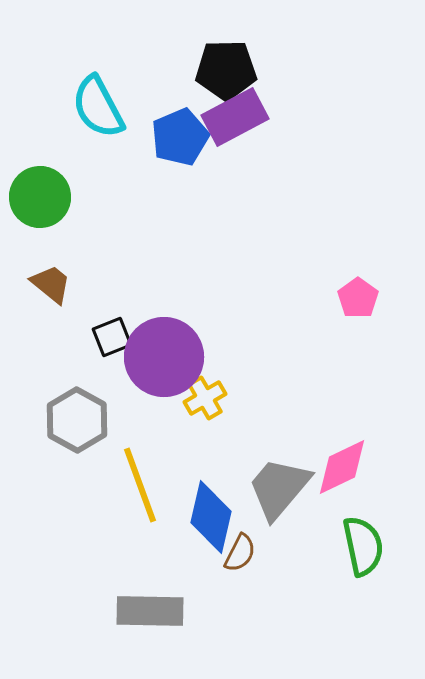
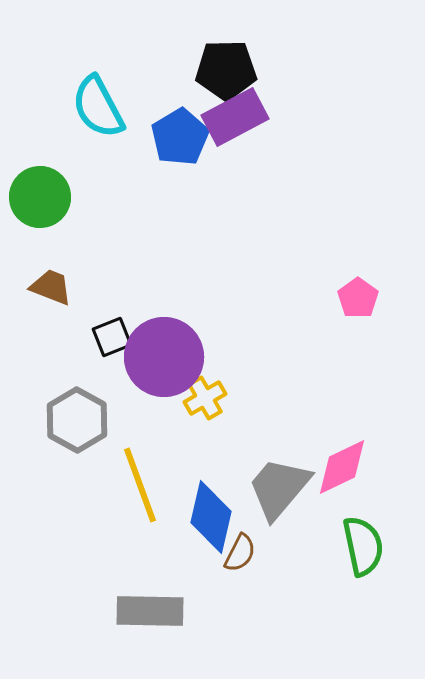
blue pentagon: rotated 8 degrees counterclockwise
brown trapezoid: moved 3 px down; rotated 18 degrees counterclockwise
